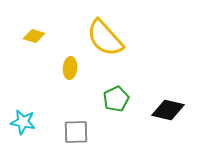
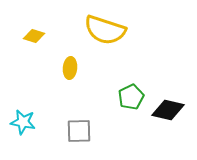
yellow semicircle: moved 8 px up; rotated 30 degrees counterclockwise
green pentagon: moved 15 px right, 2 px up
gray square: moved 3 px right, 1 px up
